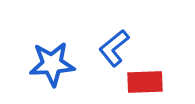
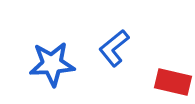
red rectangle: moved 28 px right; rotated 15 degrees clockwise
